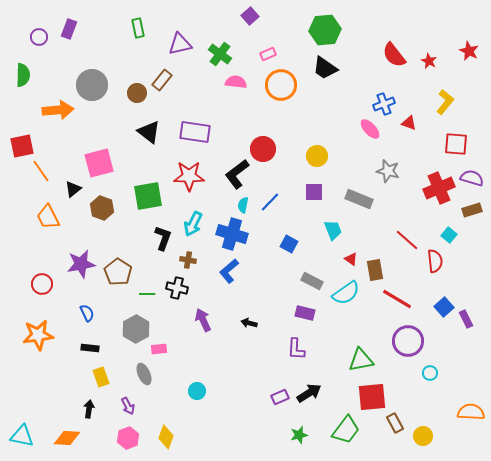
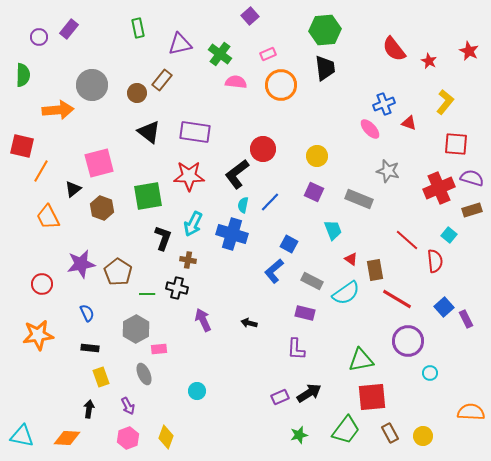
purple rectangle at (69, 29): rotated 18 degrees clockwise
red semicircle at (394, 55): moved 6 px up
black trapezoid at (325, 68): rotated 132 degrees counterclockwise
red square at (22, 146): rotated 25 degrees clockwise
orange line at (41, 171): rotated 65 degrees clockwise
purple square at (314, 192): rotated 24 degrees clockwise
blue L-shape at (229, 271): moved 45 px right
brown rectangle at (395, 423): moved 5 px left, 10 px down
